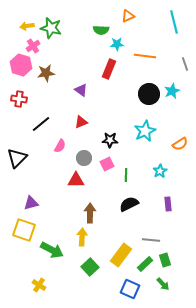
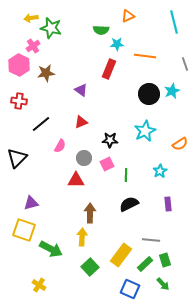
yellow arrow at (27, 26): moved 4 px right, 8 px up
pink hexagon at (21, 65): moved 2 px left; rotated 10 degrees clockwise
red cross at (19, 99): moved 2 px down
green arrow at (52, 250): moved 1 px left, 1 px up
